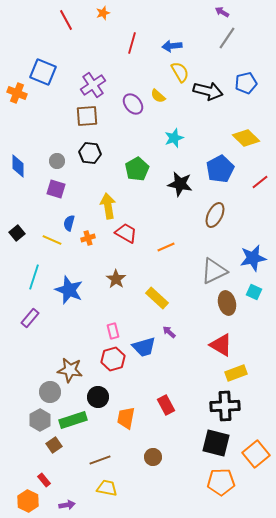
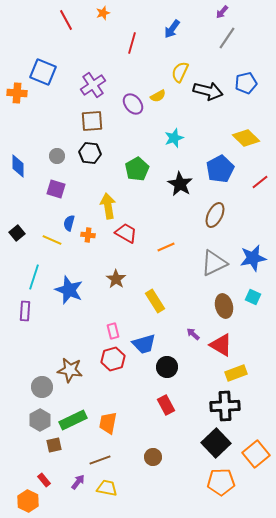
purple arrow at (222, 12): rotated 80 degrees counterclockwise
blue arrow at (172, 46): moved 17 px up; rotated 48 degrees counterclockwise
yellow semicircle at (180, 72): rotated 125 degrees counterclockwise
orange cross at (17, 93): rotated 18 degrees counterclockwise
yellow semicircle at (158, 96): rotated 70 degrees counterclockwise
brown square at (87, 116): moved 5 px right, 5 px down
gray circle at (57, 161): moved 5 px up
black star at (180, 184): rotated 20 degrees clockwise
orange cross at (88, 238): moved 3 px up; rotated 24 degrees clockwise
gray triangle at (214, 271): moved 8 px up
cyan square at (254, 292): moved 1 px left, 5 px down
yellow rectangle at (157, 298): moved 2 px left, 3 px down; rotated 15 degrees clockwise
brown ellipse at (227, 303): moved 3 px left, 3 px down
purple rectangle at (30, 318): moved 5 px left, 7 px up; rotated 36 degrees counterclockwise
purple arrow at (169, 332): moved 24 px right, 2 px down
blue trapezoid at (144, 347): moved 3 px up
gray circle at (50, 392): moved 8 px left, 5 px up
black circle at (98, 397): moved 69 px right, 30 px up
orange trapezoid at (126, 418): moved 18 px left, 5 px down
green rectangle at (73, 420): rotated 8 degrees counterclockwise
black square at (216, 443): rotated 32 degrees clockwise
brown square at (54, 445): rotated 21 degrees clockwise
purple arrow at (67, 505): moved 11 px right, 23 px up; rotated 42 degrees counterclockwise
